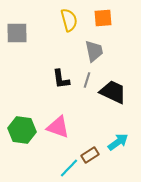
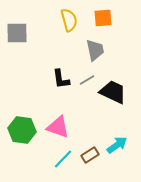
gray trapezoid: moved 1 px right, 1 px up
gray line: rotated 42 degrees clockwise
cyan arrow: moved 1 px left, 3 px down
cyan line: moved 6 px left, 9 px up
